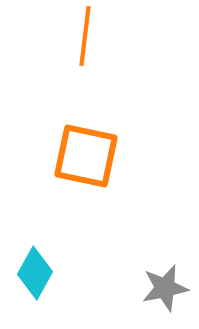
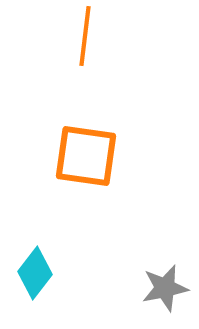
orange square: rotated 4 degrees counterclockwise
cyan diamond: rotated 9 degrees clockwise
